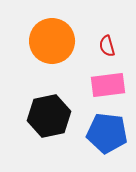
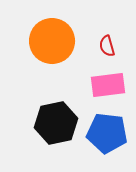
black hexagon: moved 7 px right, 7 px down
